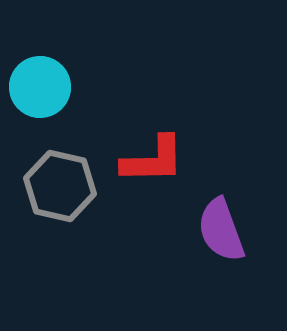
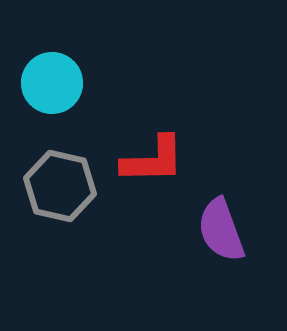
cyan circle: moved 12 px right, 4 px up
